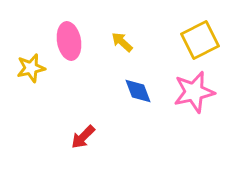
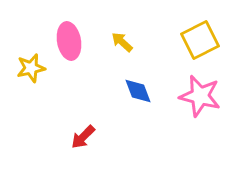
pink star: moved 6 px right, 4 px down; rotated 27 degrees clockwise
